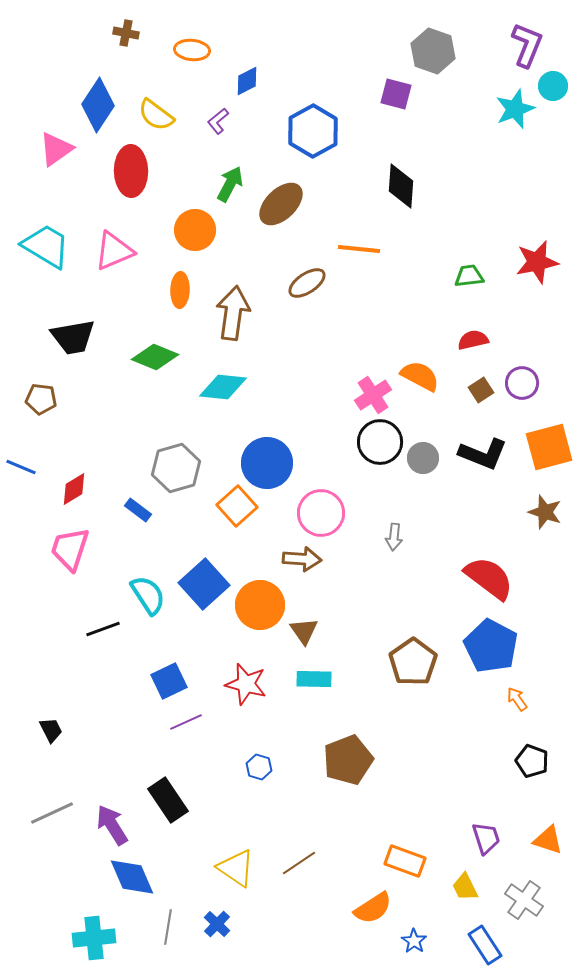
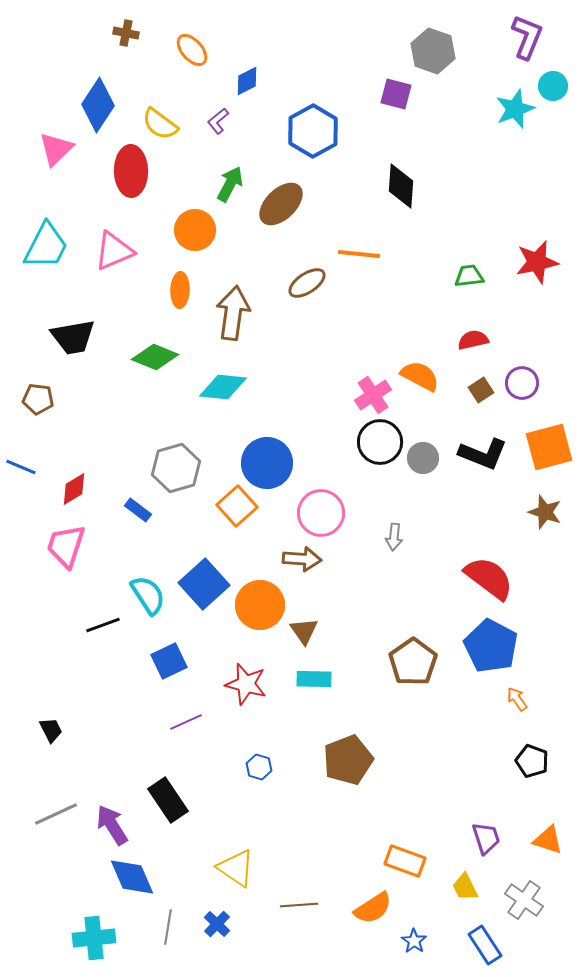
purple L-shape at (527, 45): moved 8 px up
orange ellipse at (192, 50): rotated 44 degrees clockwise
yellow semicircle at (156, 115): moved 4 px right, 9 px down
pink triangle at (56, 149): rotated 9 degrees counterclockwise
cyan trapezoid at (46, 246): rotated 86 degrees clockwise
orange line at (359, 249): moved 5 px down
brown pentagon at (41, 399): moved 3 px left
pink trapezoid at (70, 549): moved 4 px left, 3 px up
black line at (103, 629): moved 4 px up
blue square at (169, 681): moved 20 px up
gray line at (52, 813): moved 4 px right, 1 px down
brown line at (299, 863): moved 42 px down; rotated 30 degrees clockwise
